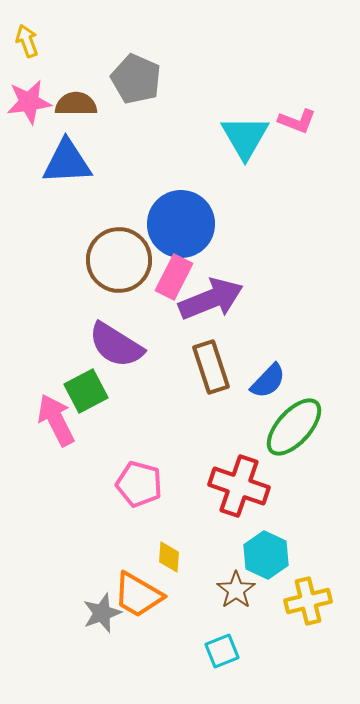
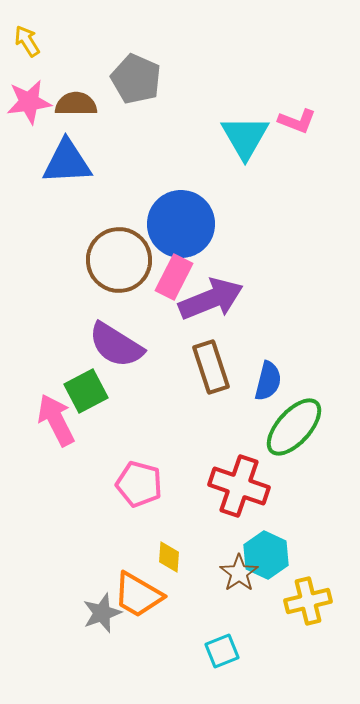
yellow arrow: rotated 12 degrees counterclockwise
blue semicircle: rotated 30 degrees counterclockwise
brown star: moved 3 px right, 17 px up
